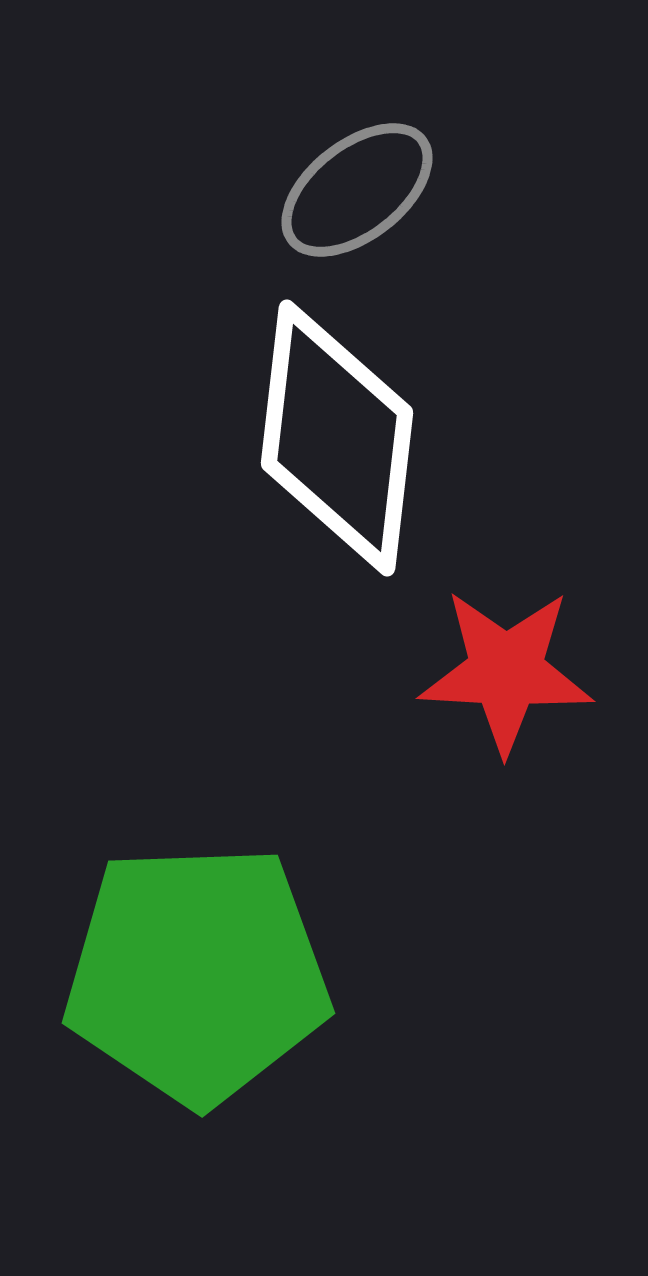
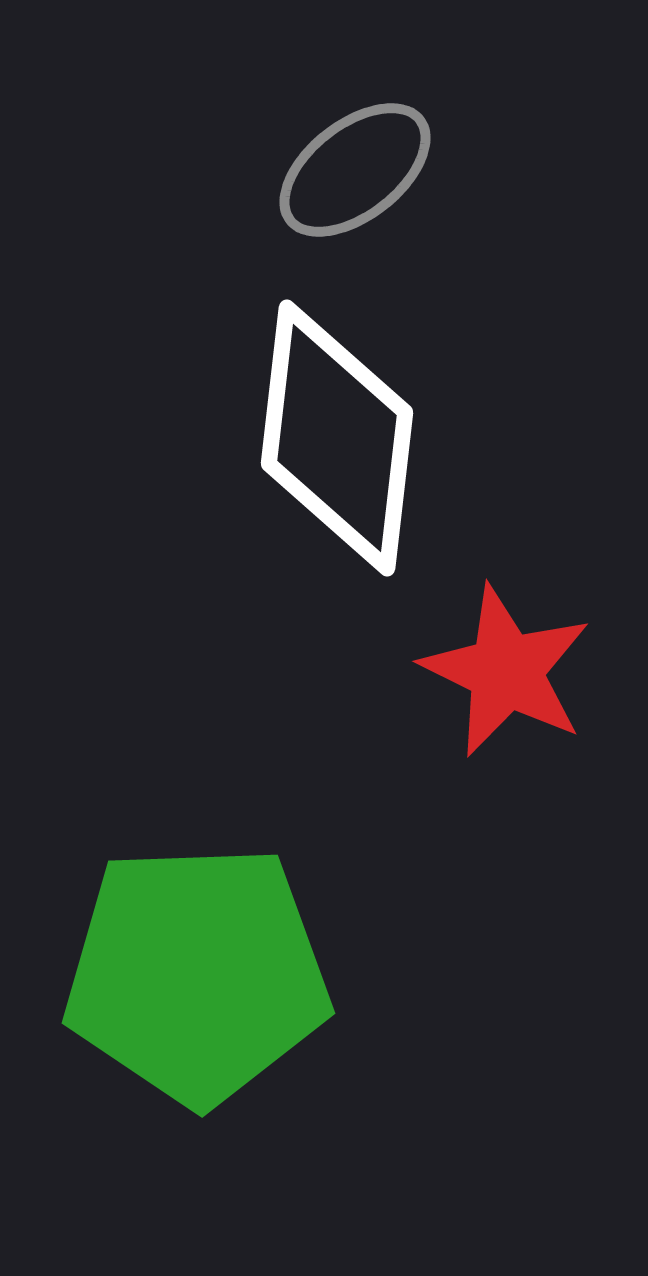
gray ellipse: moved 2 px left, 20 px up
red star: rotated 23 degrees clockwise
